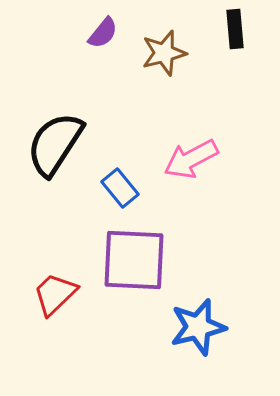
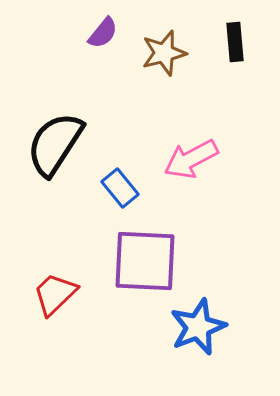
black rectangle: moved 13 px down
purple square: moved 11 px right, 1 px down
blue star: rotated 8 degrees counterclockwise
